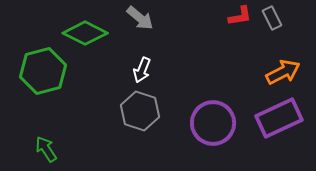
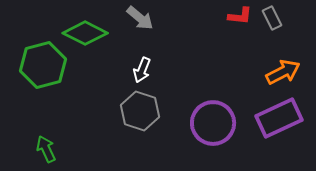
red L-shape: rotated 15 degrees clockwise
green hexagon: moved 6 px up
green arrow: rotated 8 degrees clockwise
